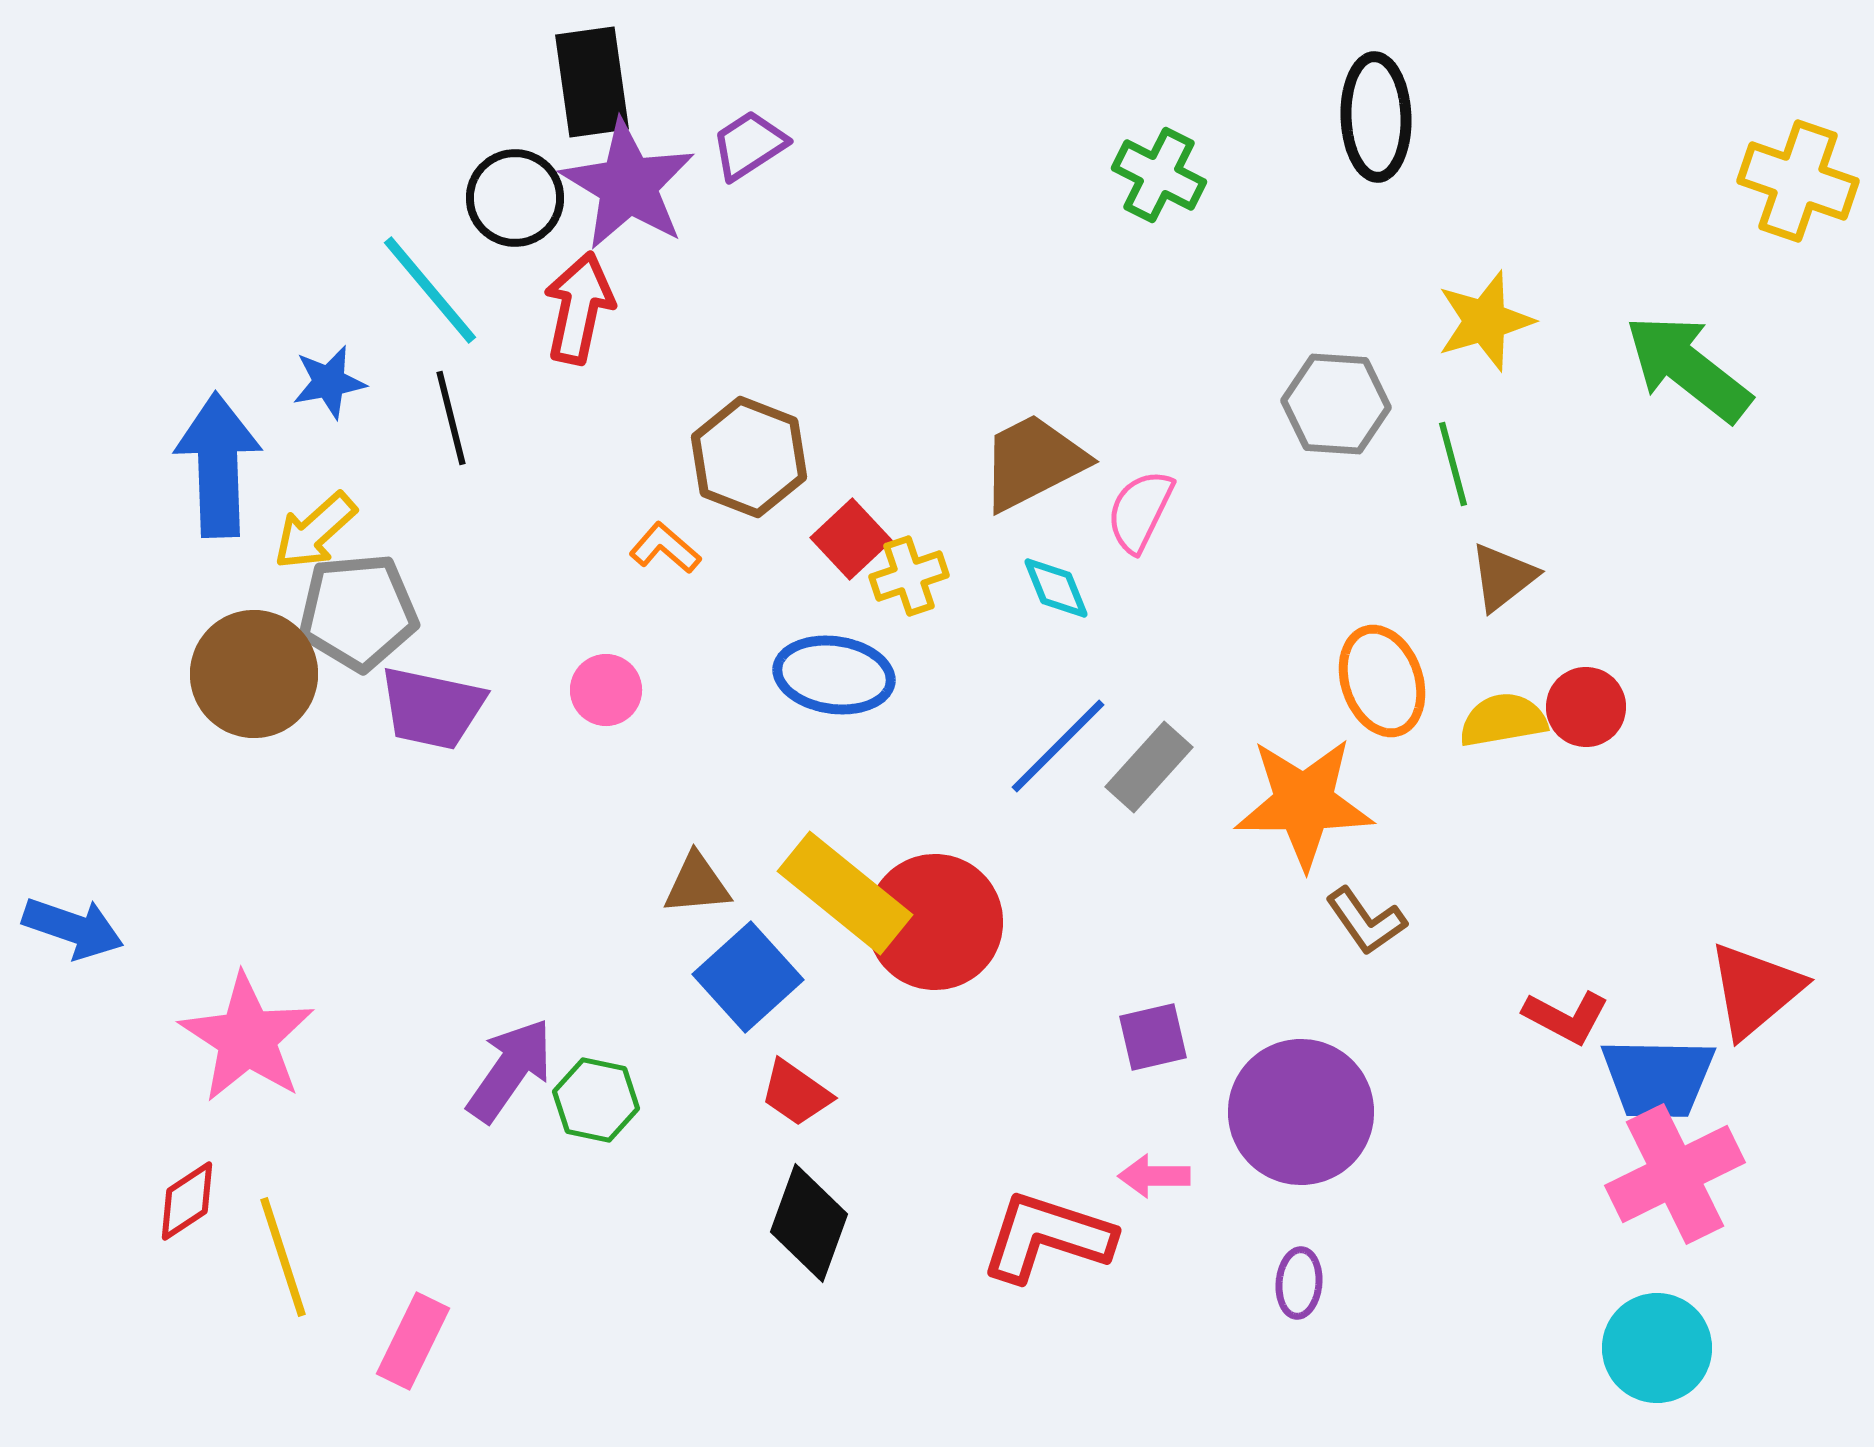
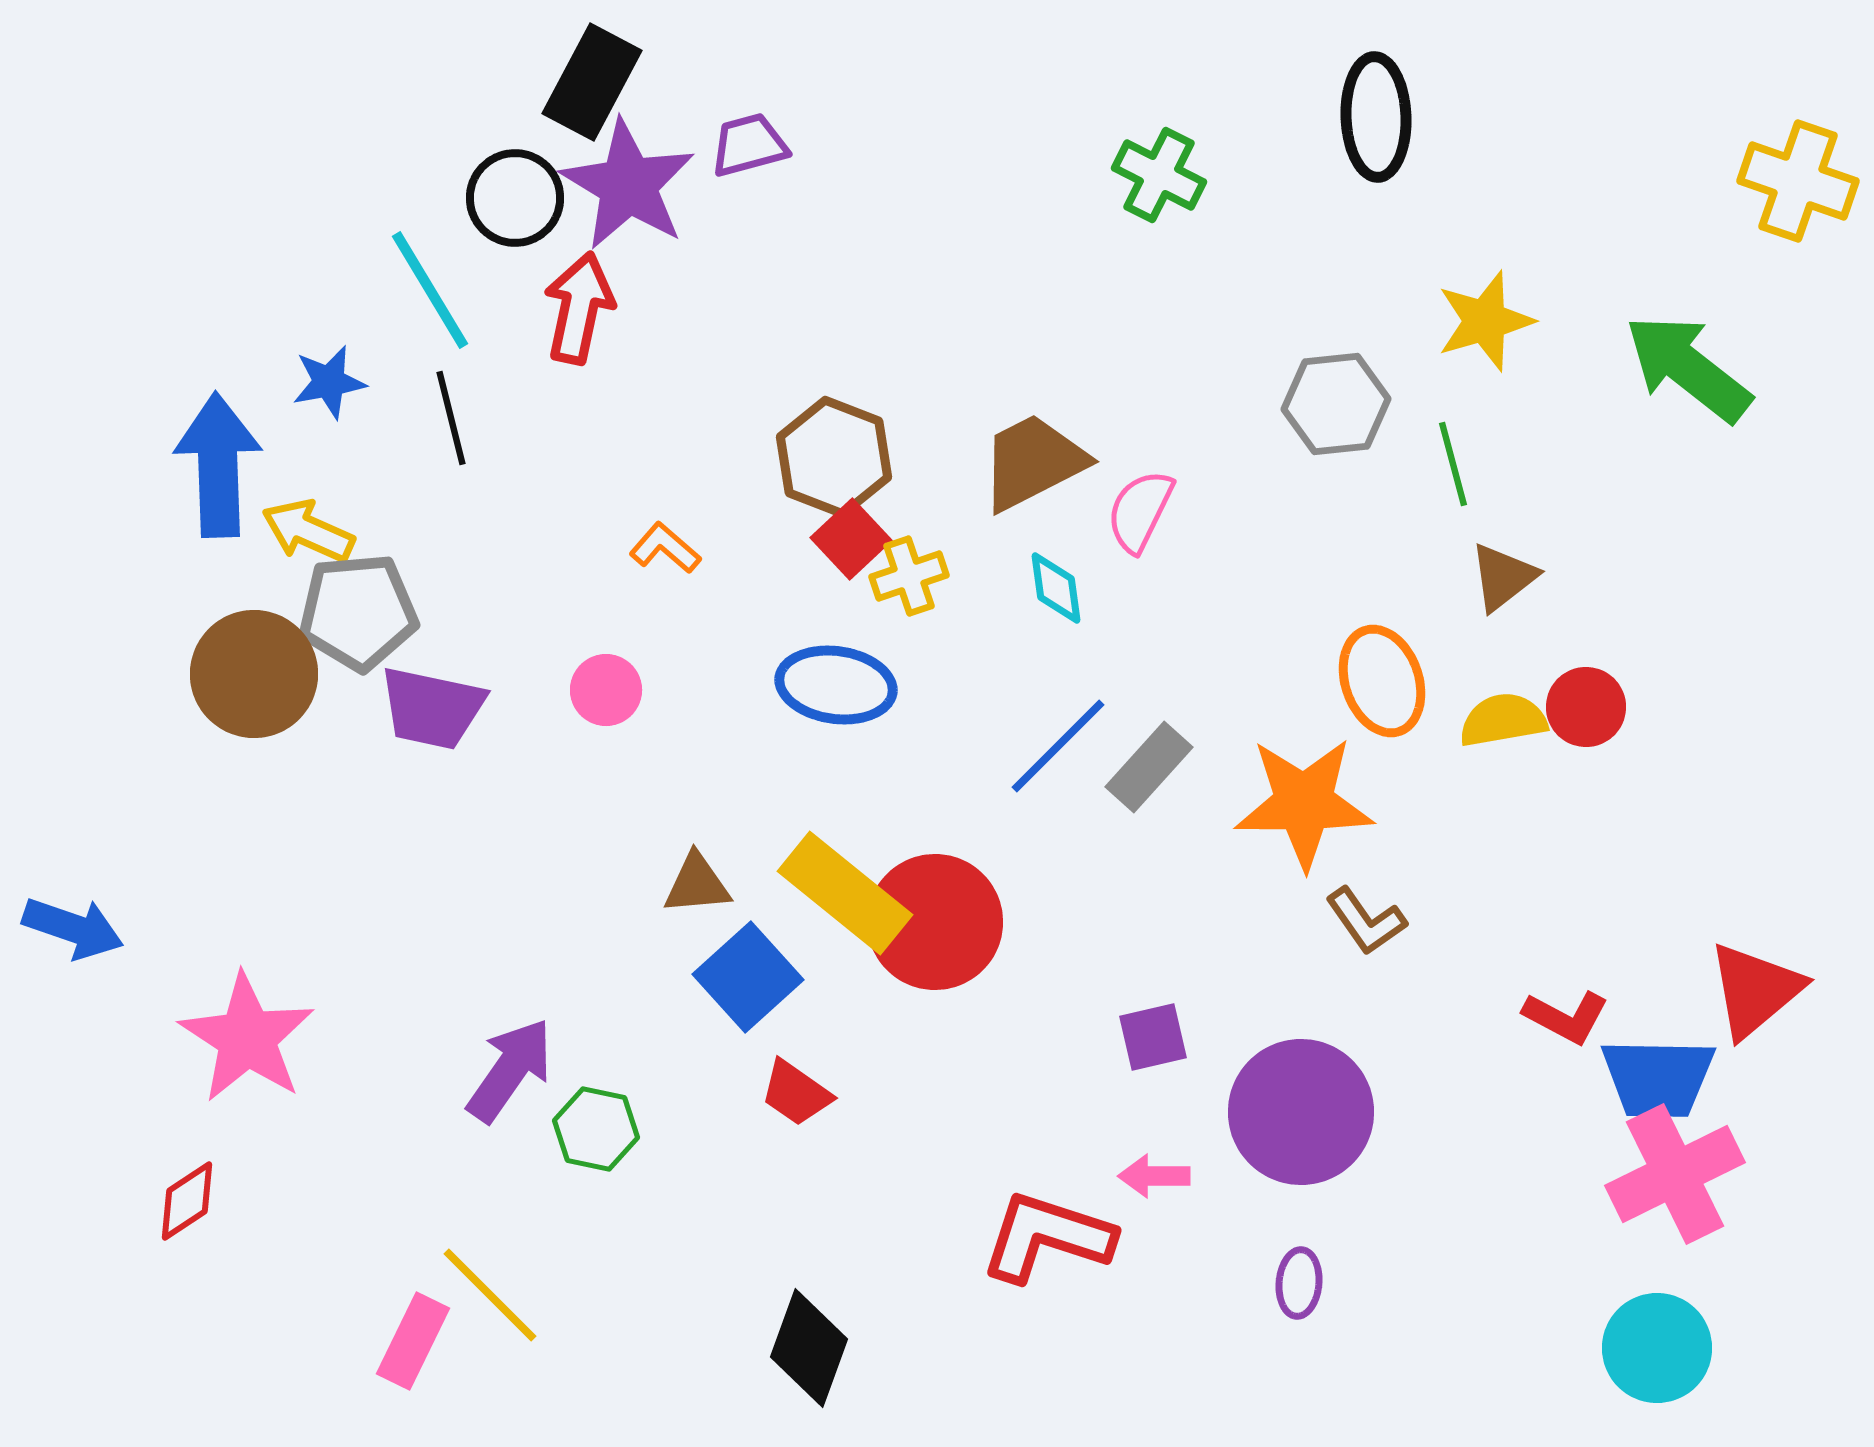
black rectangle at (592, 82): rotated 36 degrees clockwise
purple trapezoid at (749, 145): rotated 18 degrees clockwise
cyan line at (430, 290): rotated 9 degrees clockwise
gray hexagon at (1336, 404): rotated 10 degrees counterclockwise
brown hexagon at (749, 457): moved 85 px right
yellow arrow at (315, 531): moved 7 px left; rotated 66 degrees clockwise
cyan diamond at (1056, 588): rotated 14 degrees clockwise
blue ellipse at (834, 675): moved 2 px right, 10 px down
green hexagon at (596, 1100): moved 29 px down
black diamond at (809, 1223): moved 125 px down
yellow line at (283, 1257): moved 207 px right, 38 px down; rotated 27 degrees counterclockwise
